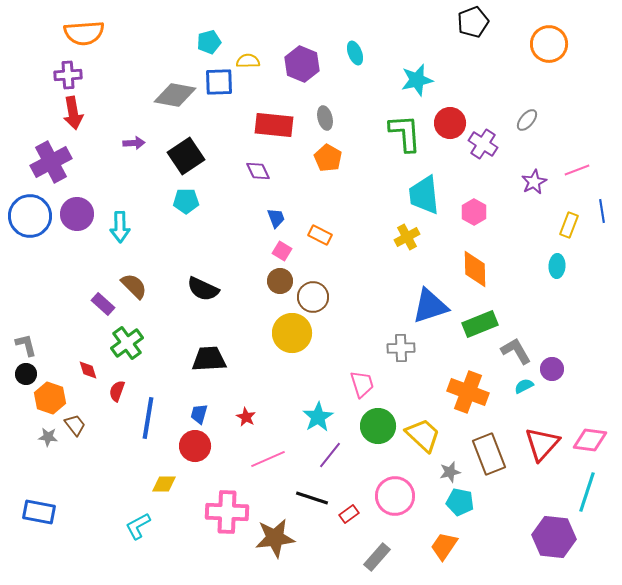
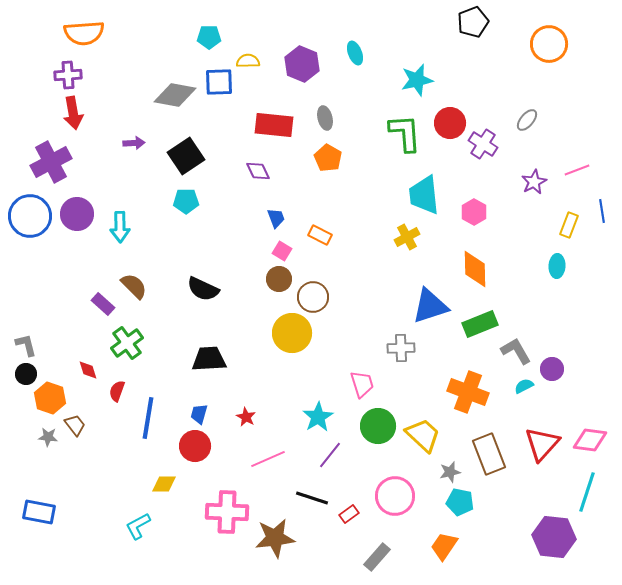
cyan pentagon at (209, 42): moved 5 px up; rotated 15 degrees clockwise
brown circle at (280, 281): moved 1 px left, 2 px up
